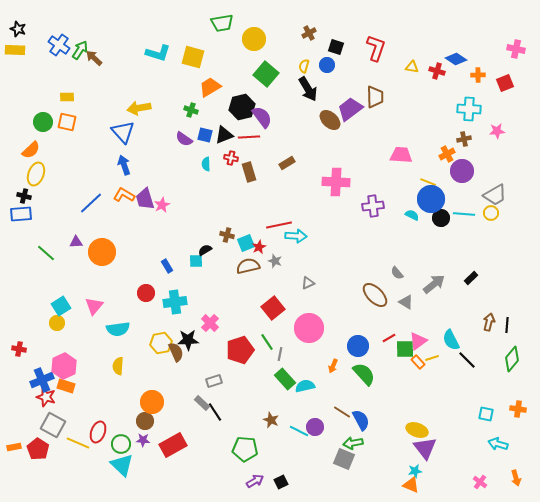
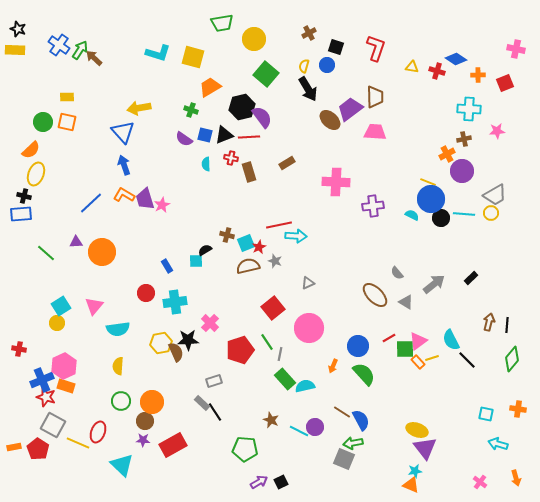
pink trapezoid at (401, 155): moved 26 px left, 23 px up
green circle at (121, 444): moved 43 px up
purple arrow at (255, 481): moved 4 px right, 1 px down
